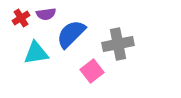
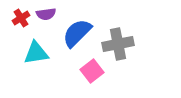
blue semicircle: moved 6 px right, 1 px up
